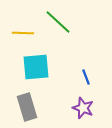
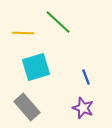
cyan square: rotated 12 degrees counterclockwise
gray rectangle: rotated 24 degrees counterclockwise
